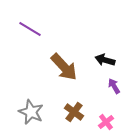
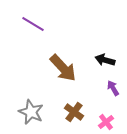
purple line: moved 3 px right, 5 px up
brown arrow: moved 1 px left, 1 px down
purple arrow: moved 1 px left, 2 px down
